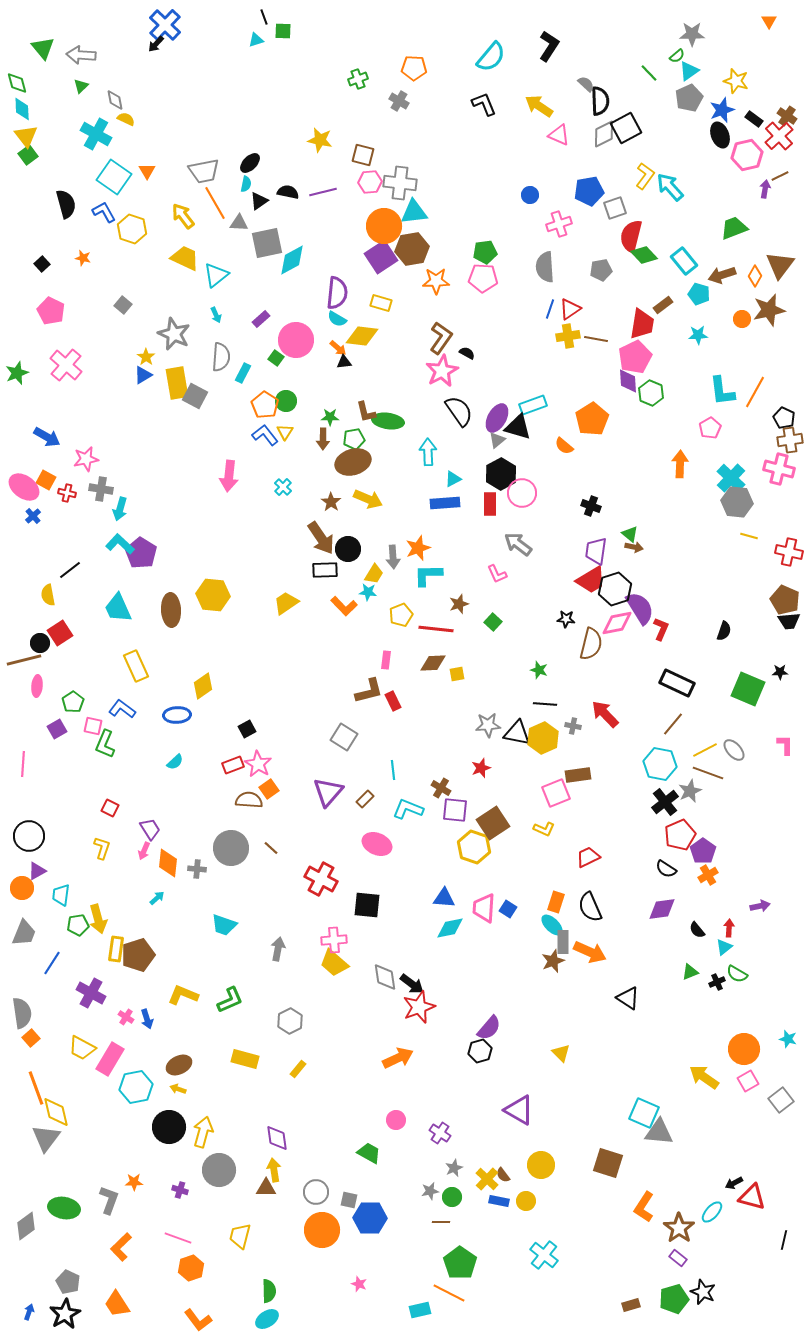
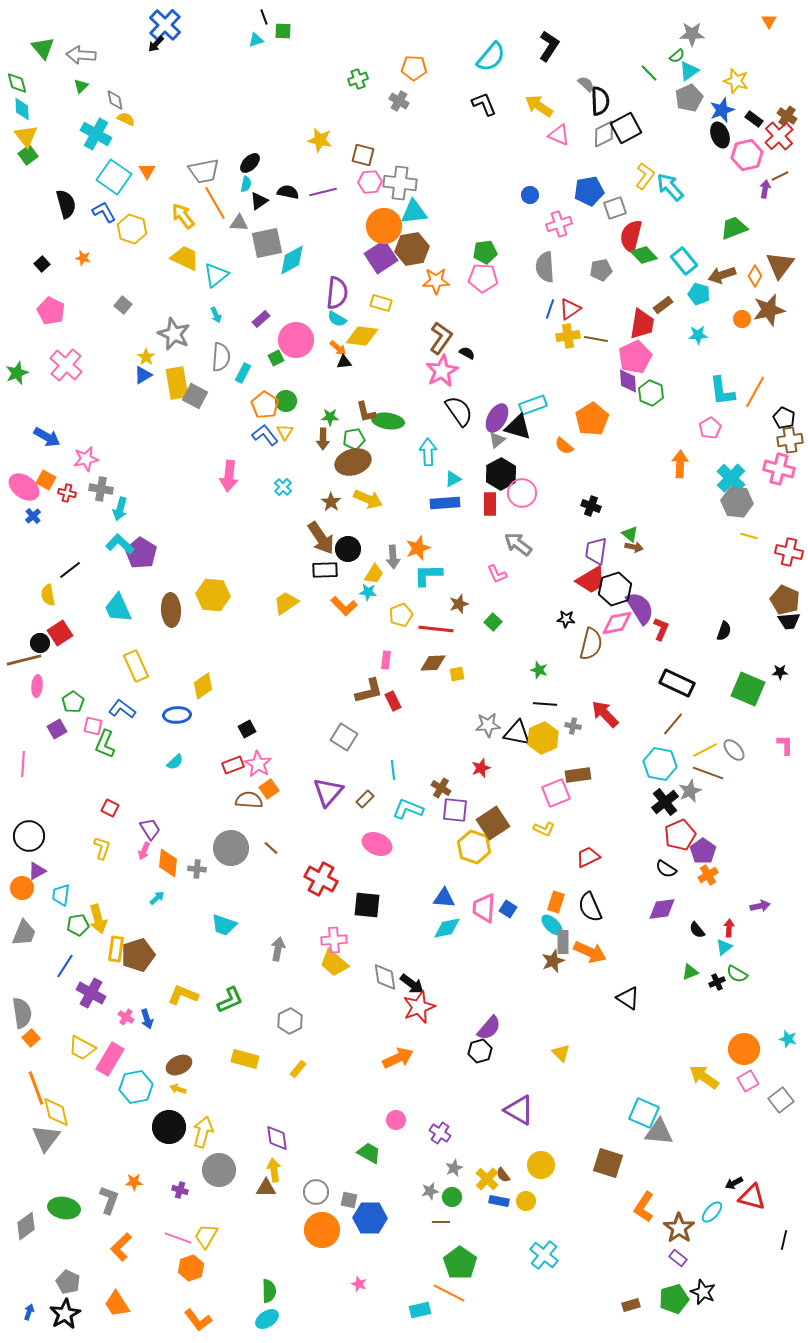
green square at (276, 358): rotated 28 degrees clockwise
cyan diamond at (450, 928): moved 3 px left
blue line at (52, 963): moved 13 px right, 3 px down
yellow trapezoid at (240, 1236): moved 34 px left; rotated 16 degrees clockwise
